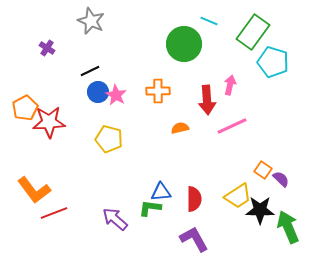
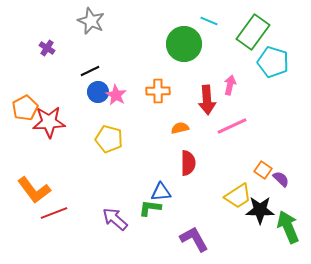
red semicircle: moved 6 px left, 36 px up
